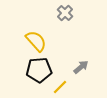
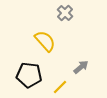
yellow semicircle: moved 9 px right
black pentagon: moved 10 px left, 5 px down; rotated 10 degrees clockwise
